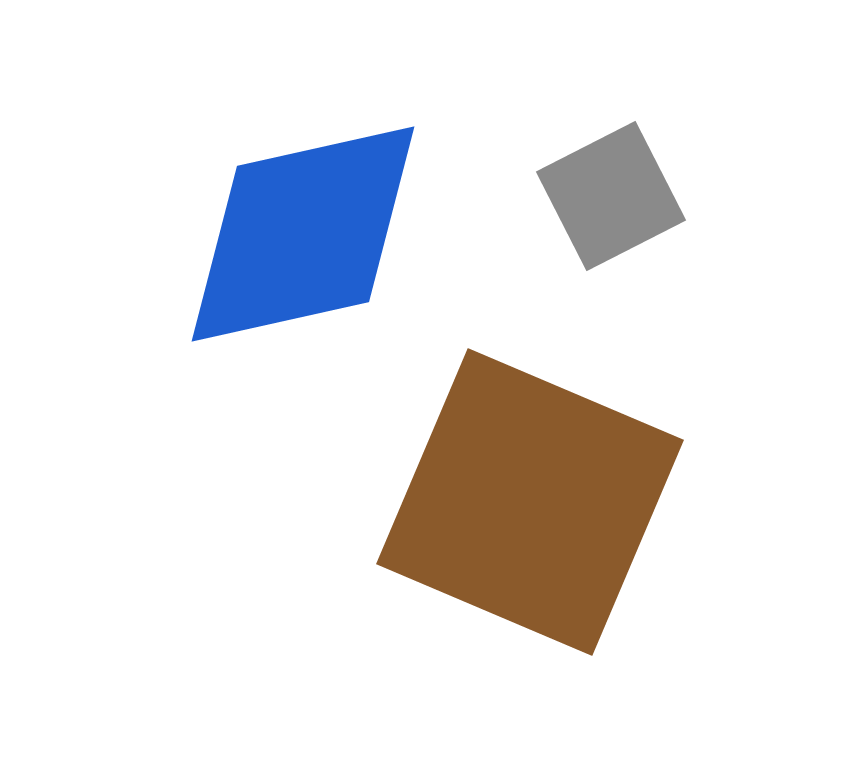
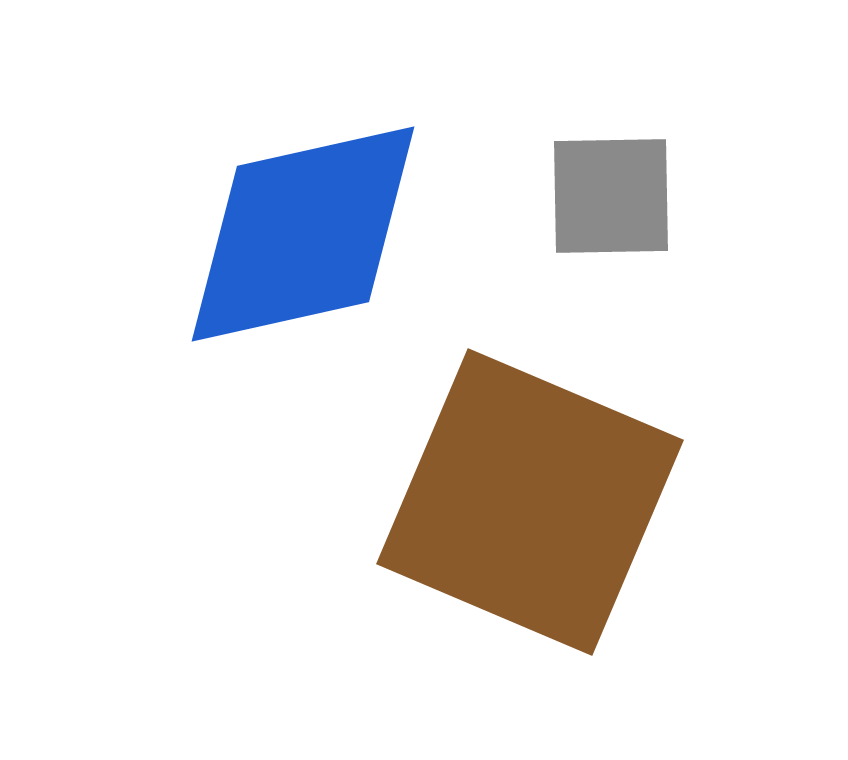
gray square: rotated 26 degrees clockwise
